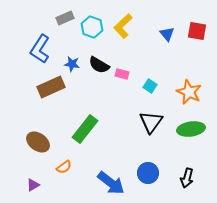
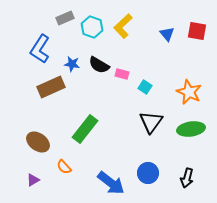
cyan square: moved 5 px left, 1 px down
orange semicircle: rotated 84 degrees clockwise
purple triangle: moved 5 px up
